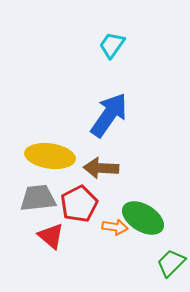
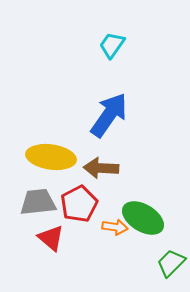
yellow ellipse: moved 1 px right, 1 px down
gray trapezoid: moved 4 px down
red triangle: moved 2 px down
